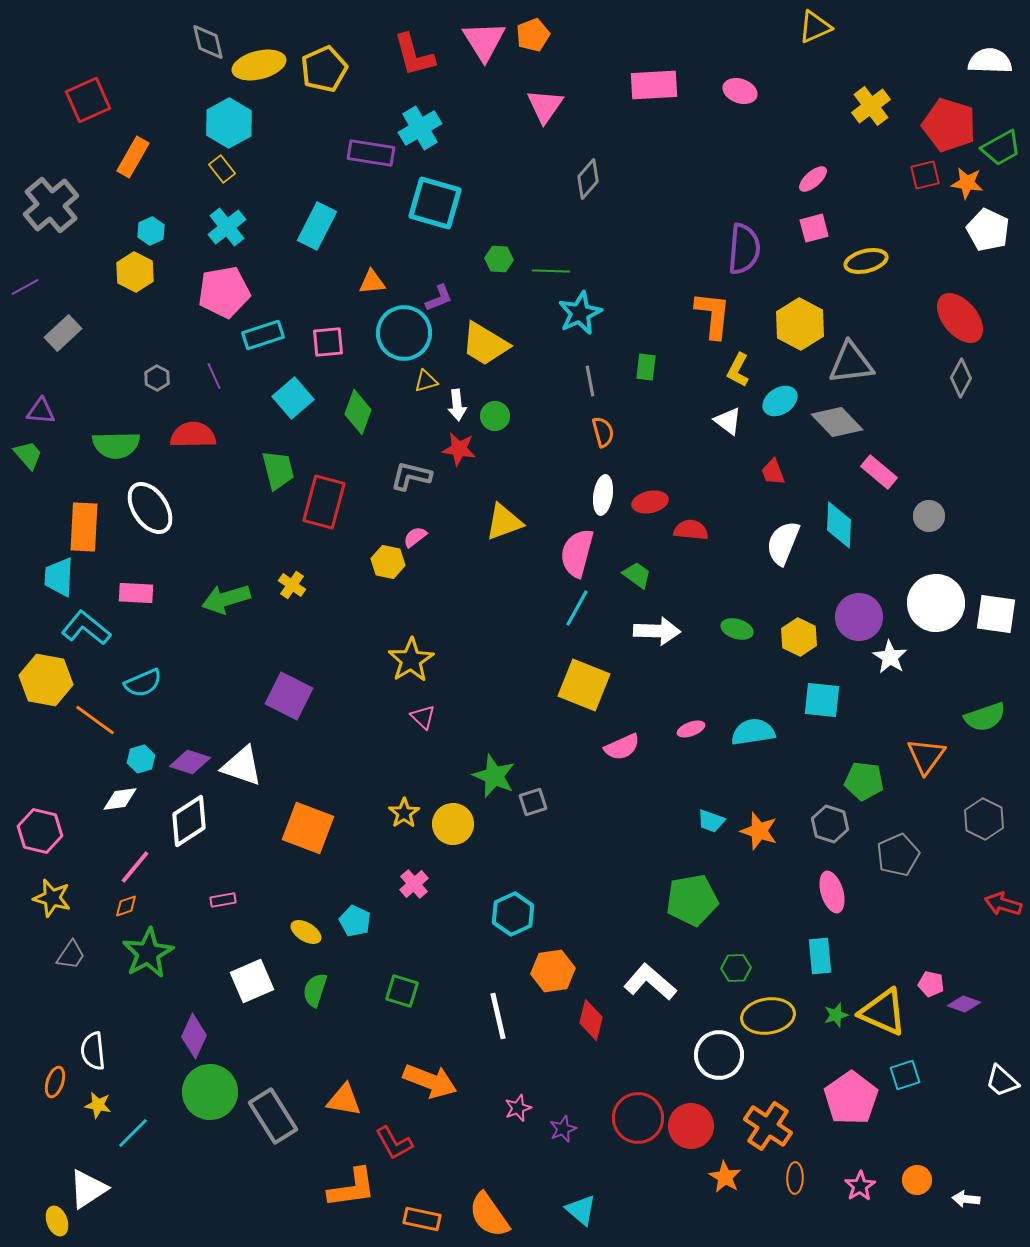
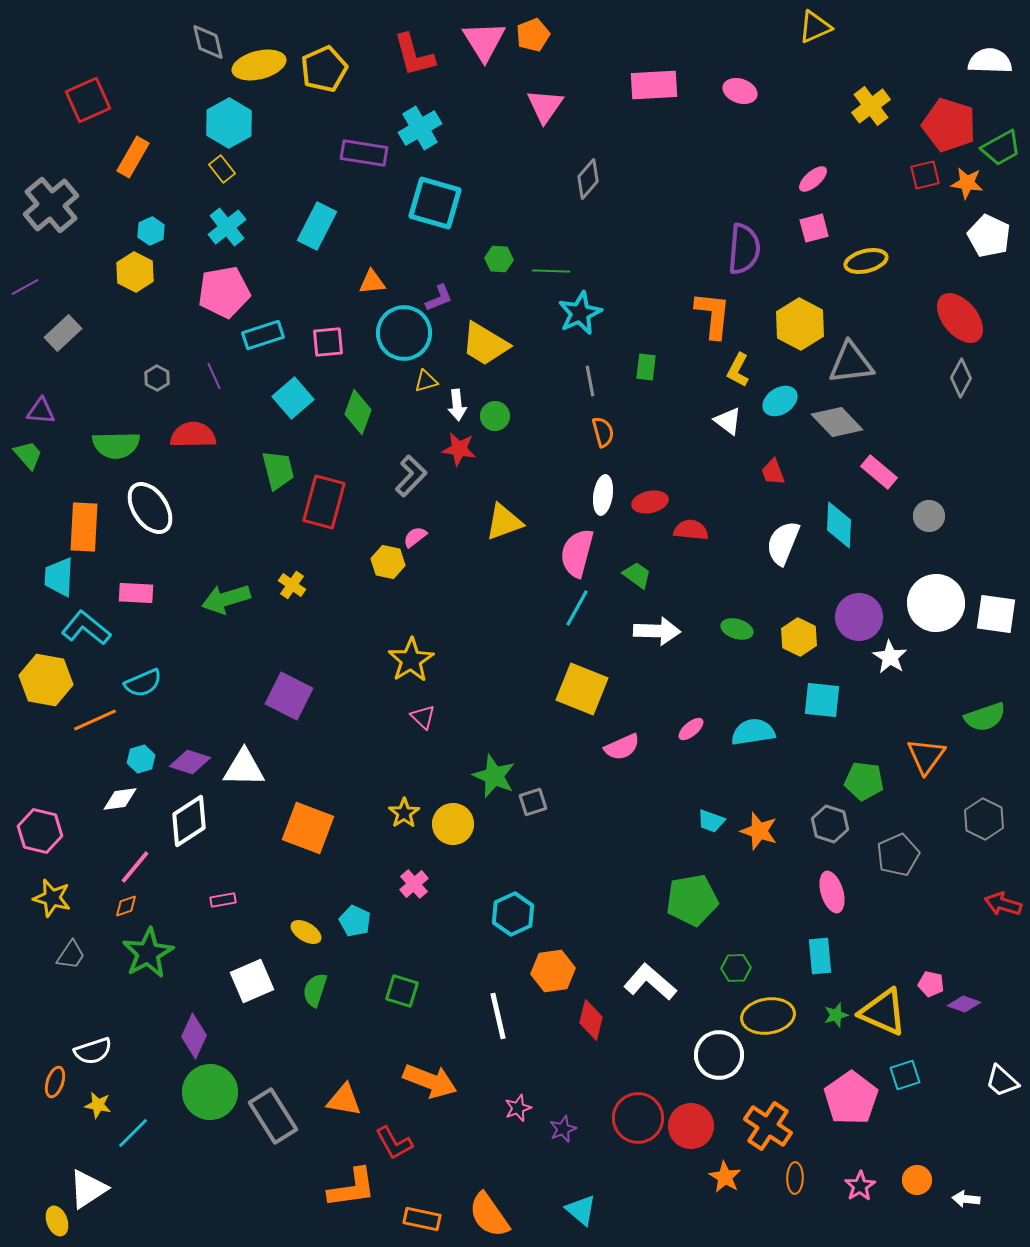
purple rectangle at (371, 153): moved 7 px left
white pentagon at (988, 230): moved 1 px right, 6 px down
gray L-shape at (411, 476): rotated 120 degrees clockwise
yellow square at (584, 685): moved 2 px left, 4 px down
orange line at (95, 720): rotated 60 degrees counterclockwise
pink ellipse at (691, 729): rotated 20 degrees counterclockwise
white triangle at (242, 766): moved 2 px right, 2 px down; rotated 18 degrees counterclockwise
white semicircle at (93, 1051): rotated 102 degrees counterclockwise
